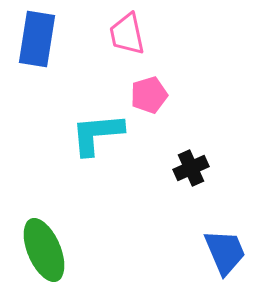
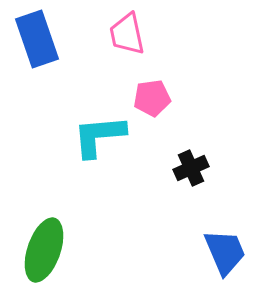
blue rectangle: rotated 28 degrees counterclockwise
pink pentagon: moved 3 px right, 3 px down; rotated 9 degrees clockwise
cyan L-shape: moved 2 px right, 2 px down
green ellipse: rotated 42 degrees clockwise
